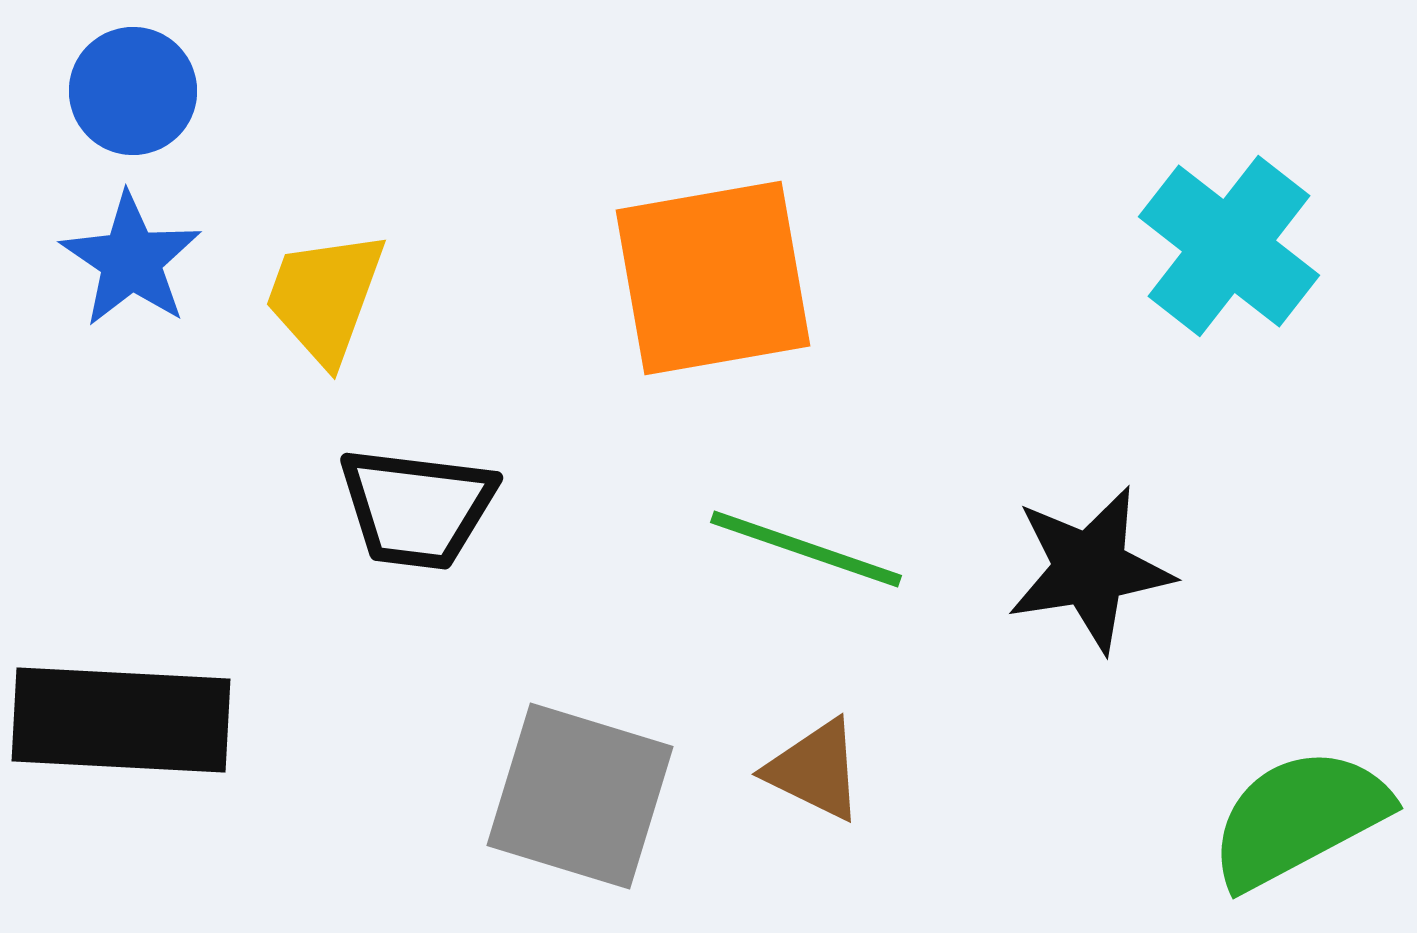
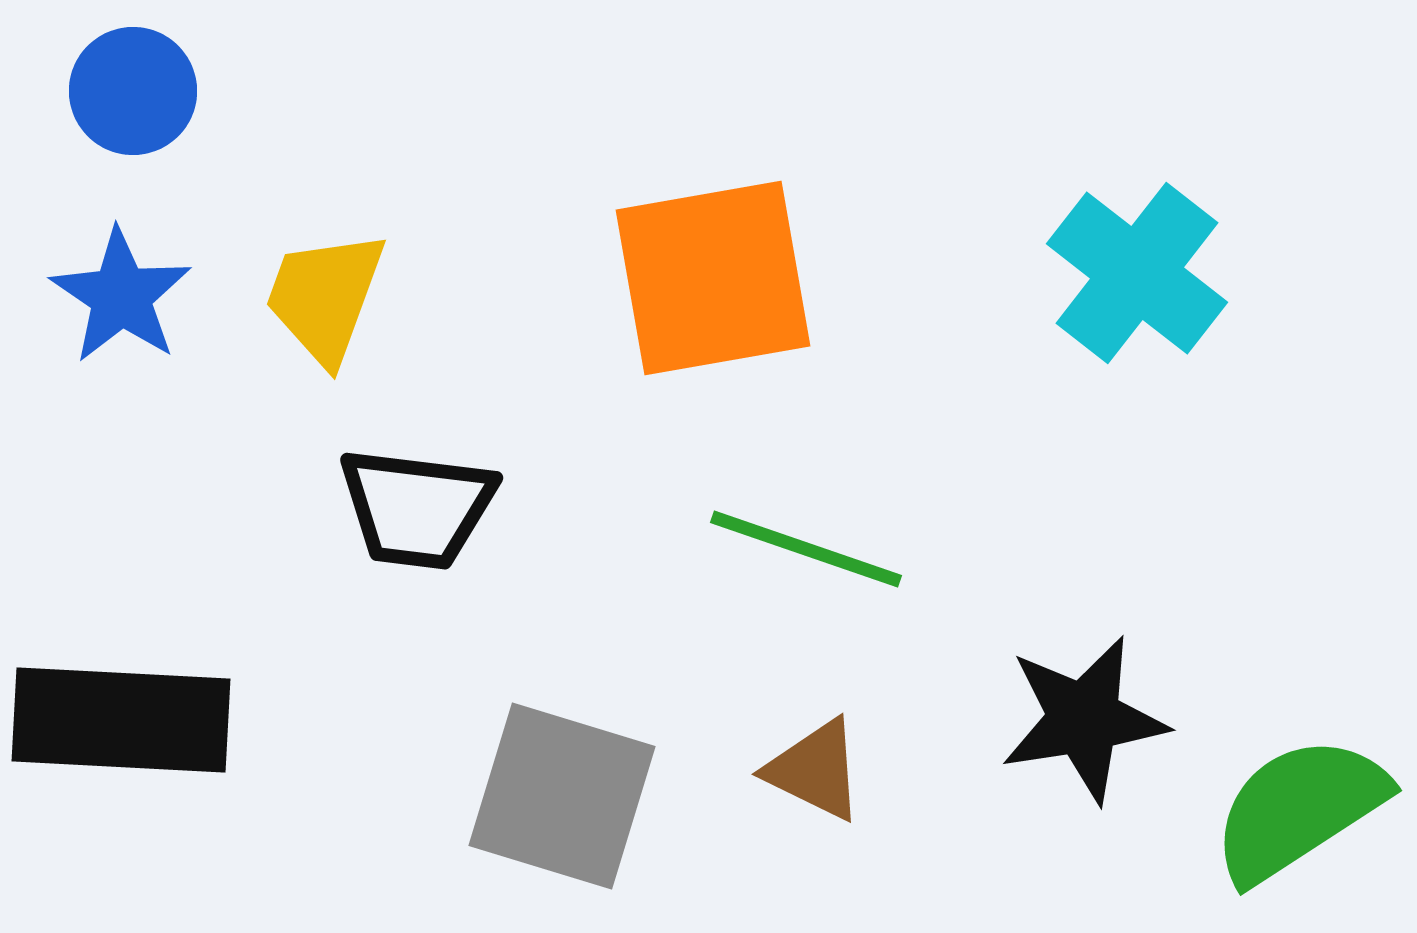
cyan cross: moved 92 px left, 27 px down
blue star: moved 10 px left, 36 px down
black star: moved 6 px left, 150 px down
gray square: moved 18 px left
green semicircle: moved 9 px up; rotated 5 degrees counterclockwise
